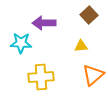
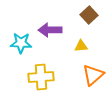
purple arrow: moved 6 px right, 7 px down
